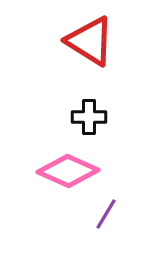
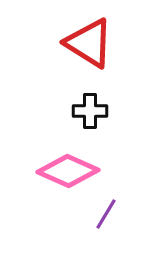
red triangle: moved 1 px left, 2 px down
black cross: moved 1 px right, 6 px up
